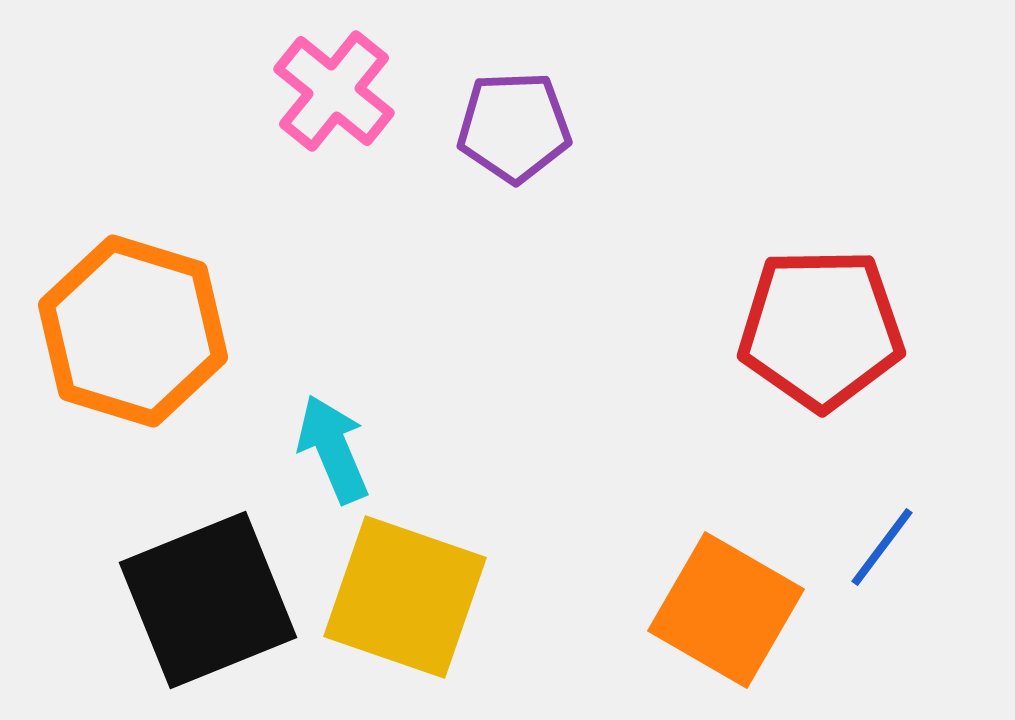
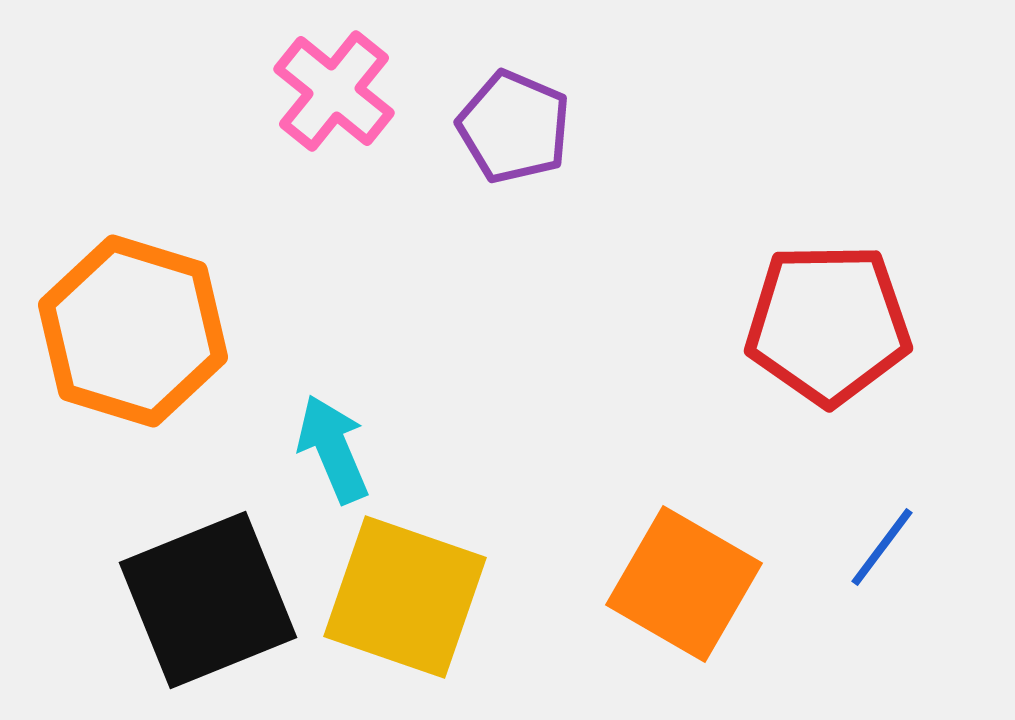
purple pentagon: rotated 25 degrees clockwise
red pentagon: moved 7 px right, 5 px up
orange square: moved 42 px left, 26 px up
